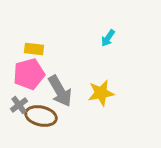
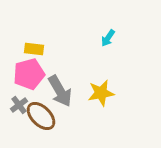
brown ellipse: rotated 32 degrees clockwise
